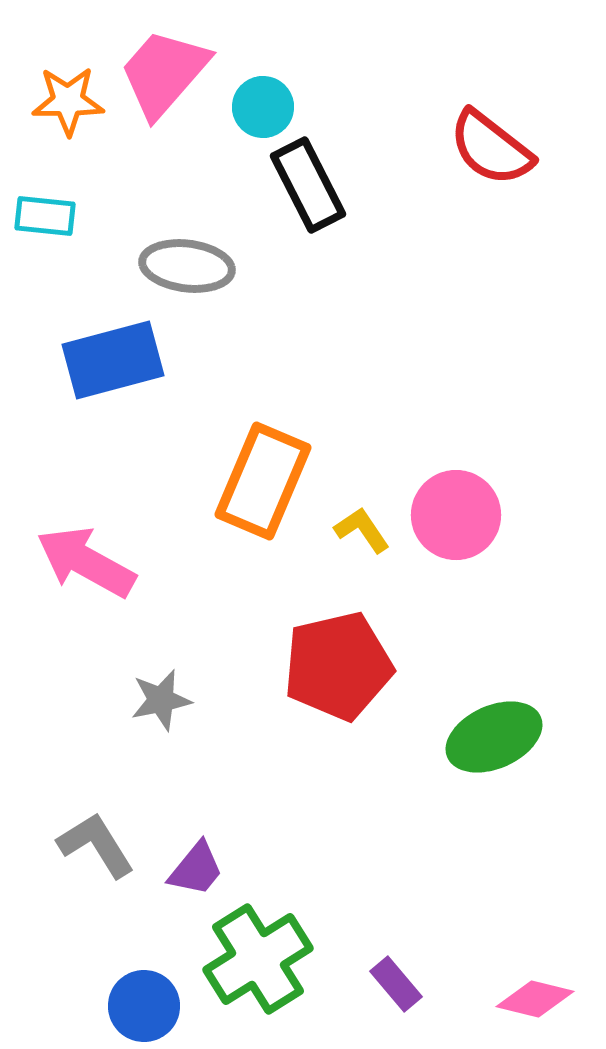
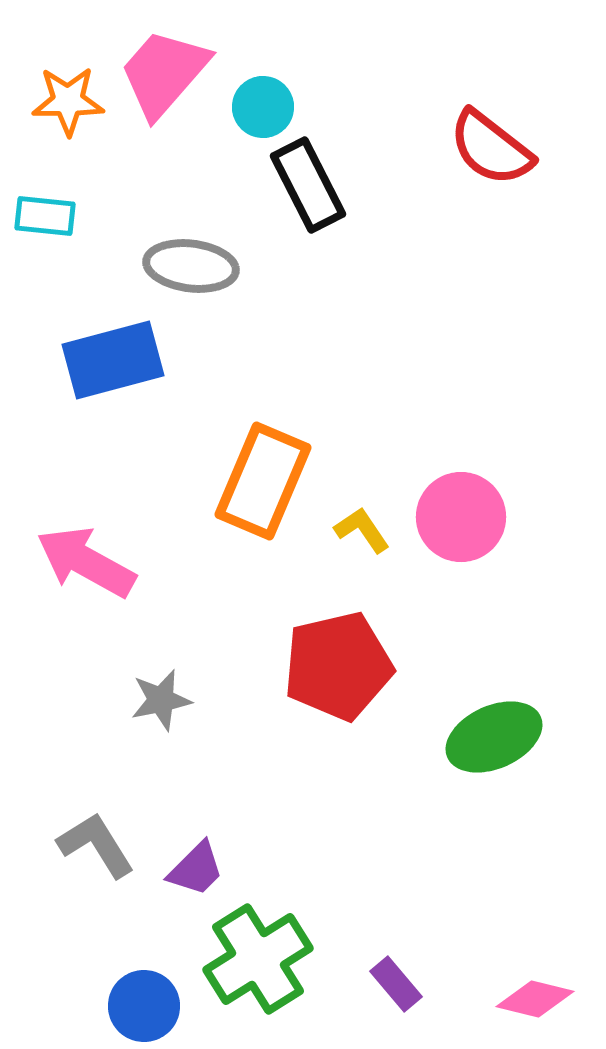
gray ellipse: moved 4 px right
pink circle: moved 5 px right, 2 px down
purple trapezoid: rotated 6 degrees clockwise
